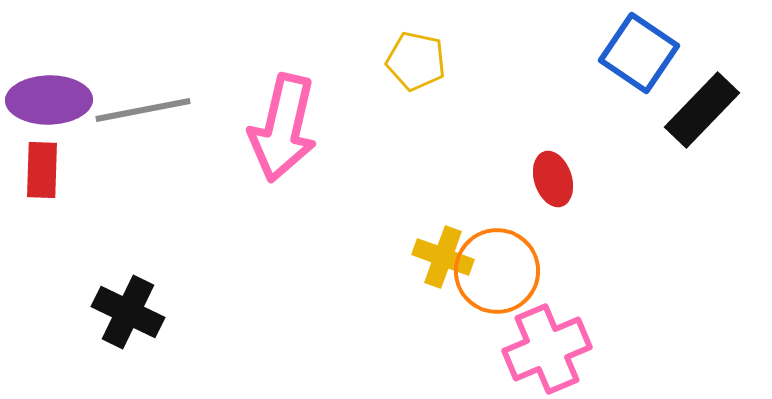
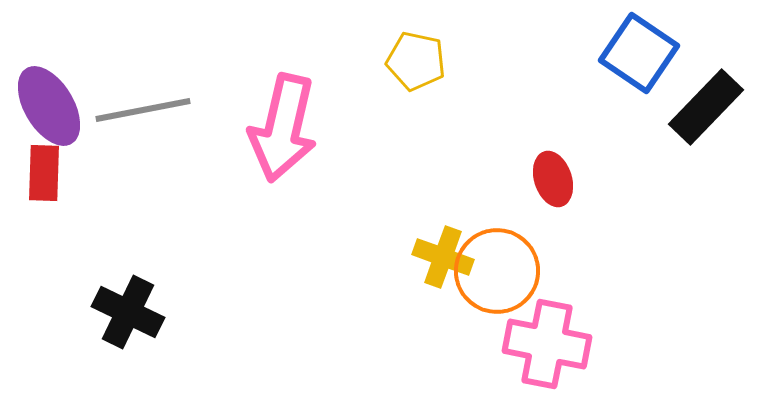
purple ellipse: moved 6 px down; rotated 60 degrees clockwise
black rectangle: moved 4 px right, 3 px up
red rectangle: moved 2 px right, 3 px down
pink cross: moved 5 px up; rotated 34 degrees clockwise
